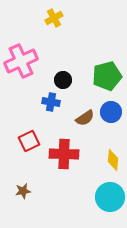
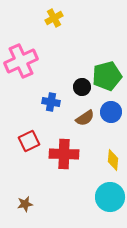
black circle: moved 19 px right, 7 px down
brown star: moved 2 px right, 13 px down
